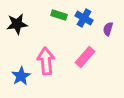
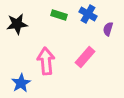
blue cross: moved 4 px right, 4 px up
blue star: moved 7 px down
